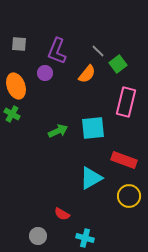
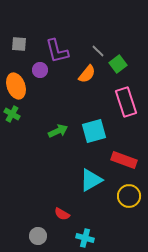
purple L-shape: rotated 36 degrees counterclockwise
purple circle: moved 5 px left, 3 px up
pink rectangle: rotated 32 degrees counterclockwise
cyan square: moved 1 px right, 3 px down; rotated 10 degrees counterclockwise
cyan triangle: moved 2 px down
